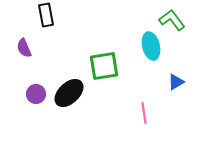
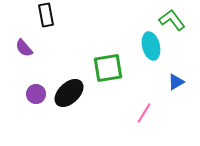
purple semicircle: rotated 18 degrees counterclockwise
green square: moved 4 px right, 2 px down
pink line: rotated 40 degrees clockwise
